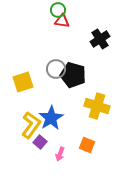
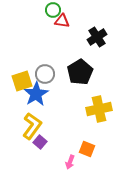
green circle: moved 5 px left
black cross: moved 3 px left, 2 px up
gray circle: moved 11 px left, 5 px down
black pentagon: moved 7 px right, 3 px up; rotated 25 degrees clockwise
yellow square: moved 1 px left, 1 px up
yellow cross: moved 2 px right, 3 px down; rotated 30 degrees counterclockwise
blue star: moved 15 px left, 24 px up
yellow L-shape: moved 1 px right, 1 px down
orange square: moved 4 px down
pink arrow: moved 10 px right, 8 px down
